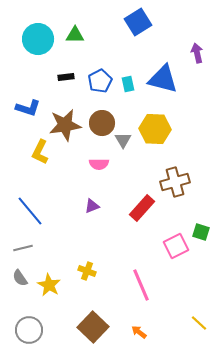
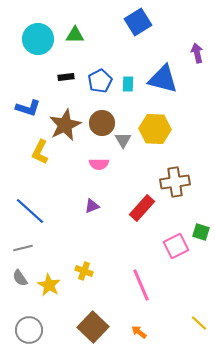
cyan rectangle: rotated 14 degrees clockwise
brown star: rotated 16 degrees counterclockwise
brown cross: rotated 8 degrees clockwise
blue line: rotated 8 degrees counterclockwise
yellow cross: moved 3 px left
